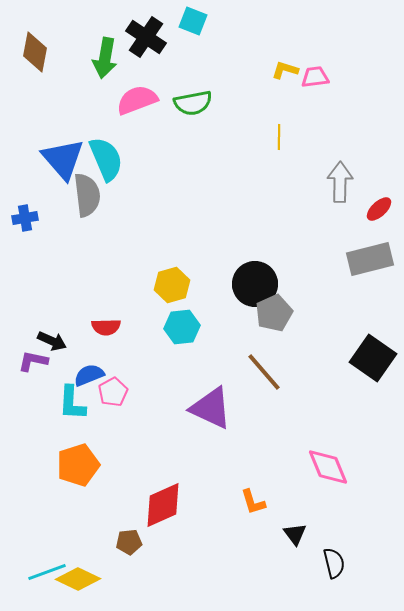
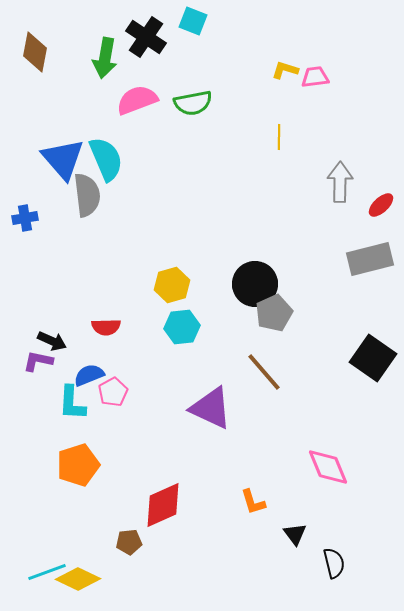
red ellipse: moved 2 px right, 4 px up
purple L-shape: moved 5 px right
